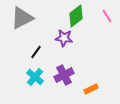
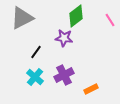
pink line: moved 3 px right, 4 px down
